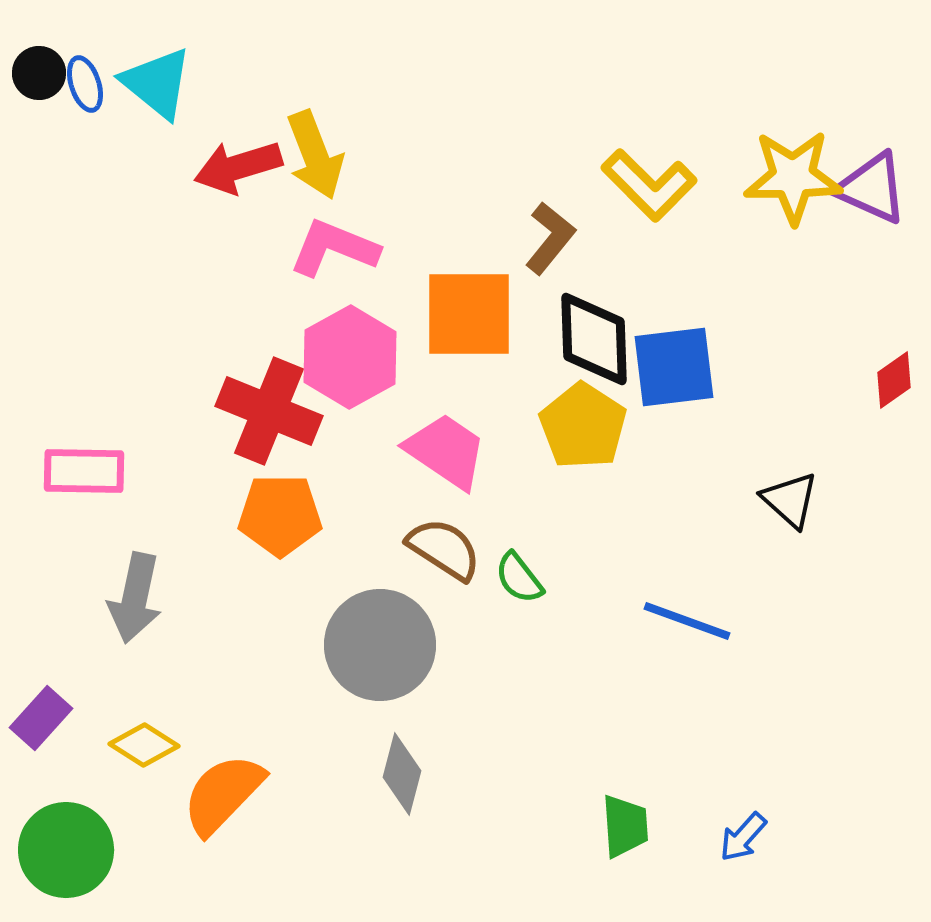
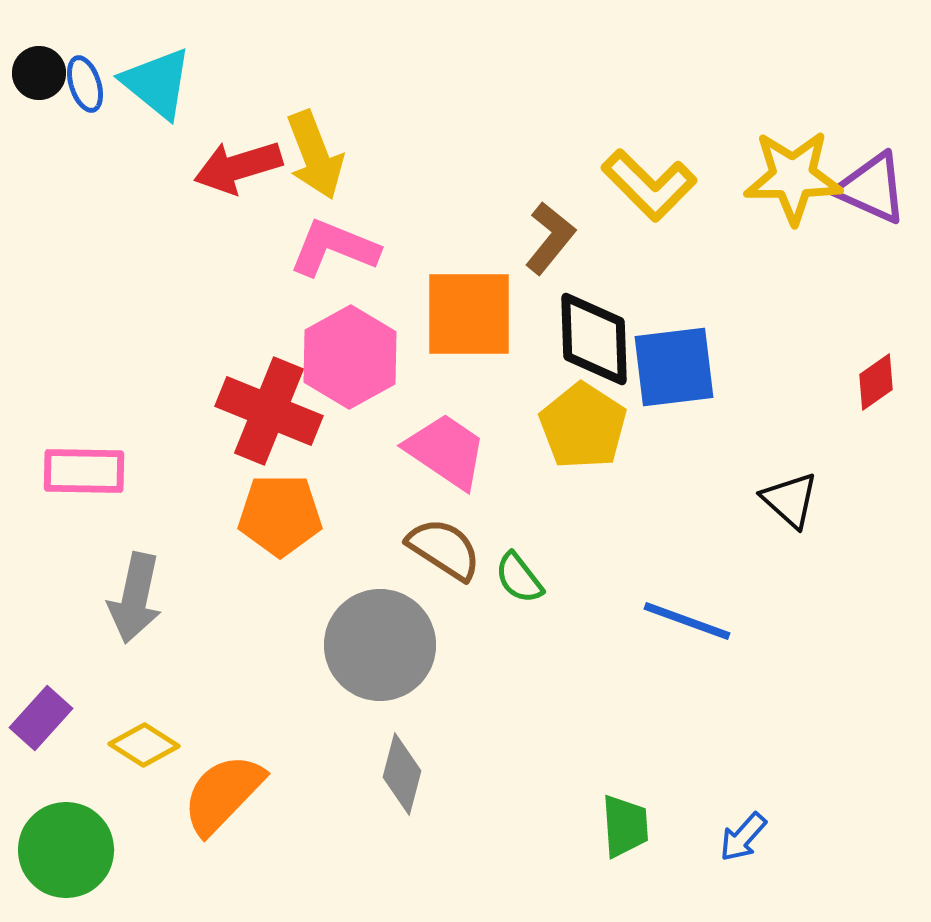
red diamond: moved 18 px left, 2 px down
